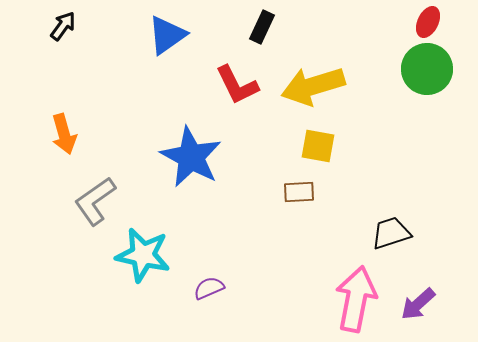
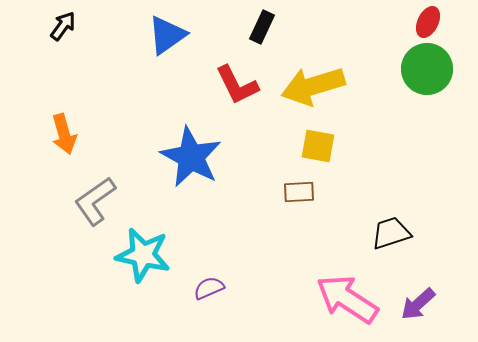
pink arrow: moved 9 px left; rotated 68 degrees counterclockwise
